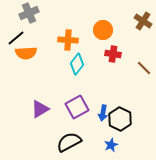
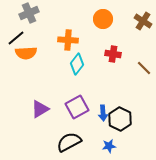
orange circle: moved 11 px up
blue arrow: rotated 14 degrees counterclockwise
blue star: moved 2 px left, 1 px down; rotated 16 degrees clockwise
